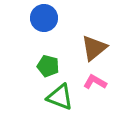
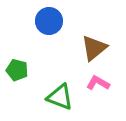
blue circle: moved 5 px right, 3 px down
green pentagon: moved 31 px left, 4 px down
pink L-shape: moved 3 px right, 1 px down
